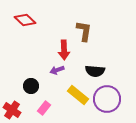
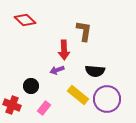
red cross: moved 5 px up; rotated 12 degrees counterclockwise
